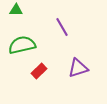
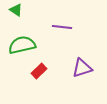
green triangle: rotated 32 degrees clockwise
purple line: rotated 54 degrees counterclockwise
purple triangle: moved 4 px right
